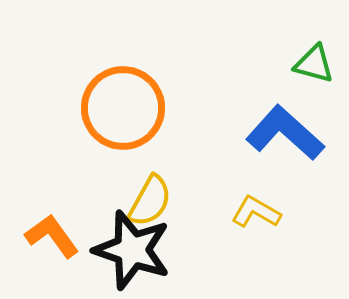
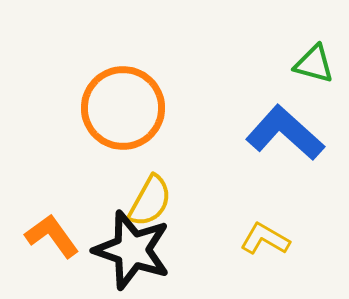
yellow L-shape: moved 9 px right, 27 px down
